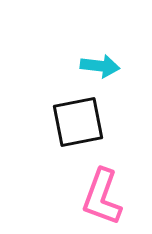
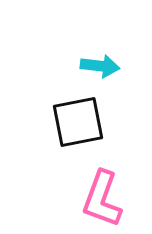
pink L-shape: moved 2 px down
